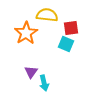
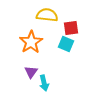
orange star: moved 5 px right, 9 px down
